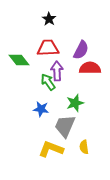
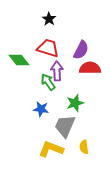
red trapezoid: rotated 20 degrees clockwise
